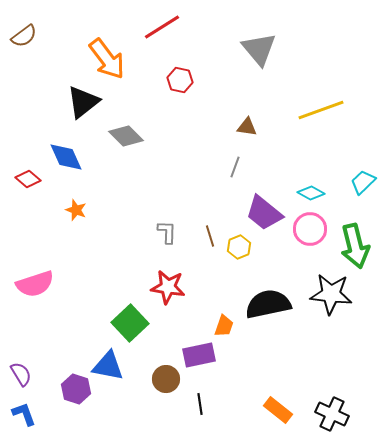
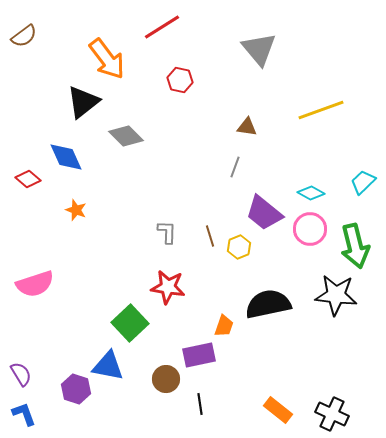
black star: moved 5 px right, 1 px down
